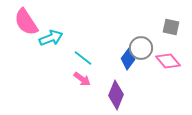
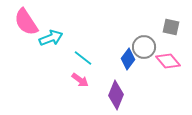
gray circle: moved 3 px right, 1 px up
pink arrow: moved 2 px left, 1 px down
